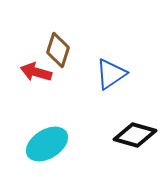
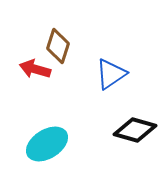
brown diamond: moved 4 px up
red arrow: moved 1 px left, 3 px up
black diamond: moved 5 px up
